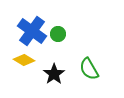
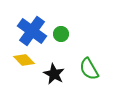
green circle: moved 3 px right
yellow diamond: rotated 15 degrees clockwise
black star: rotated 10 degrees counterclockwise
